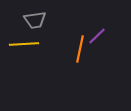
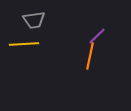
gray trapezoid: moved 1 px left
orange line: moved 10 px right, 7 px down
